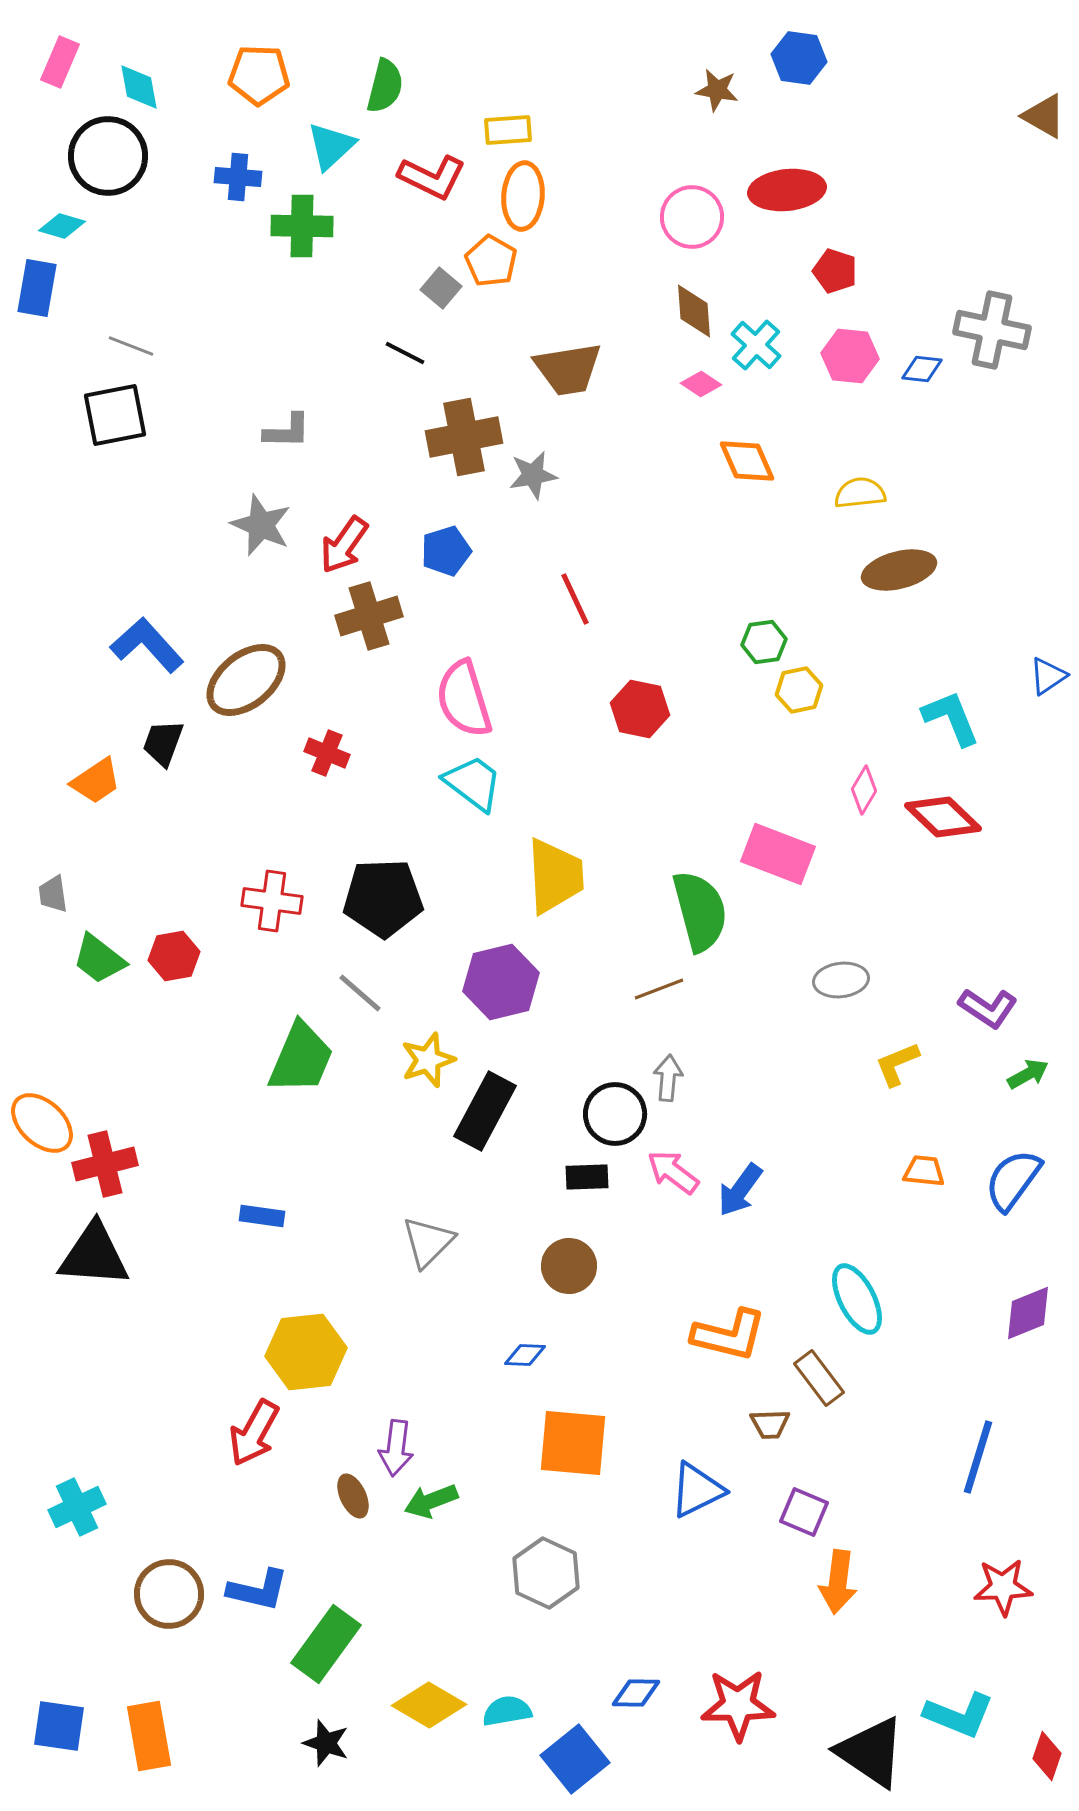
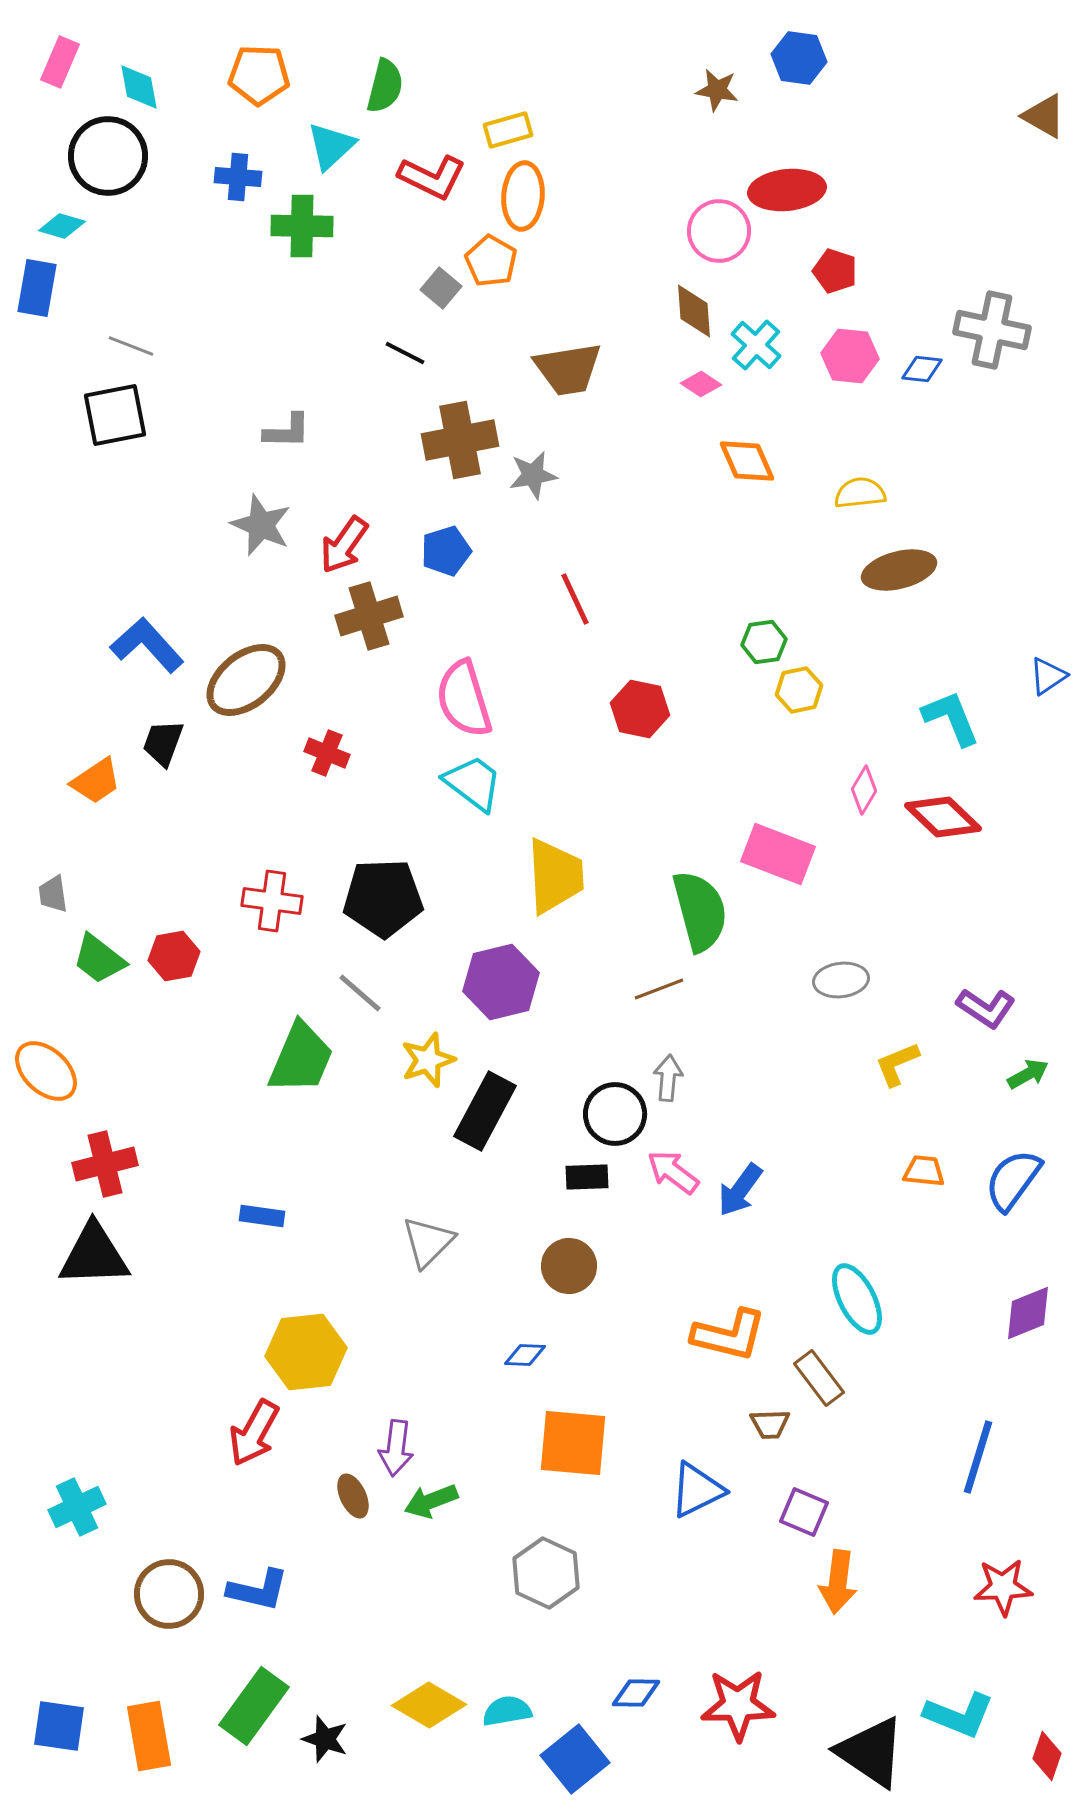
yellow rectangle at (508, 130): rotated 12 degrees counterclockwise
pink circle at (692, 217): moved 27 px right, 14 px down
brown cross at (464, 437): moved 4 px left, 3 px down
purple L-shape at (988, 1008): moved 2 px left
orange ellipse at (42, 1123): moved 4 px right, 52 px up
black triangle at (94, 1255): rotated 6 degrees counterclockwise
green rectangle at (326, 1644): moved 72 px left, 62 px down
black star at (326, 1743): moved 1 px left, 4 px up
